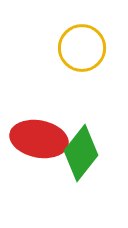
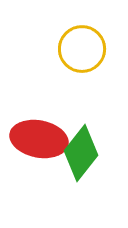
yellow circle: moved 1 px down
